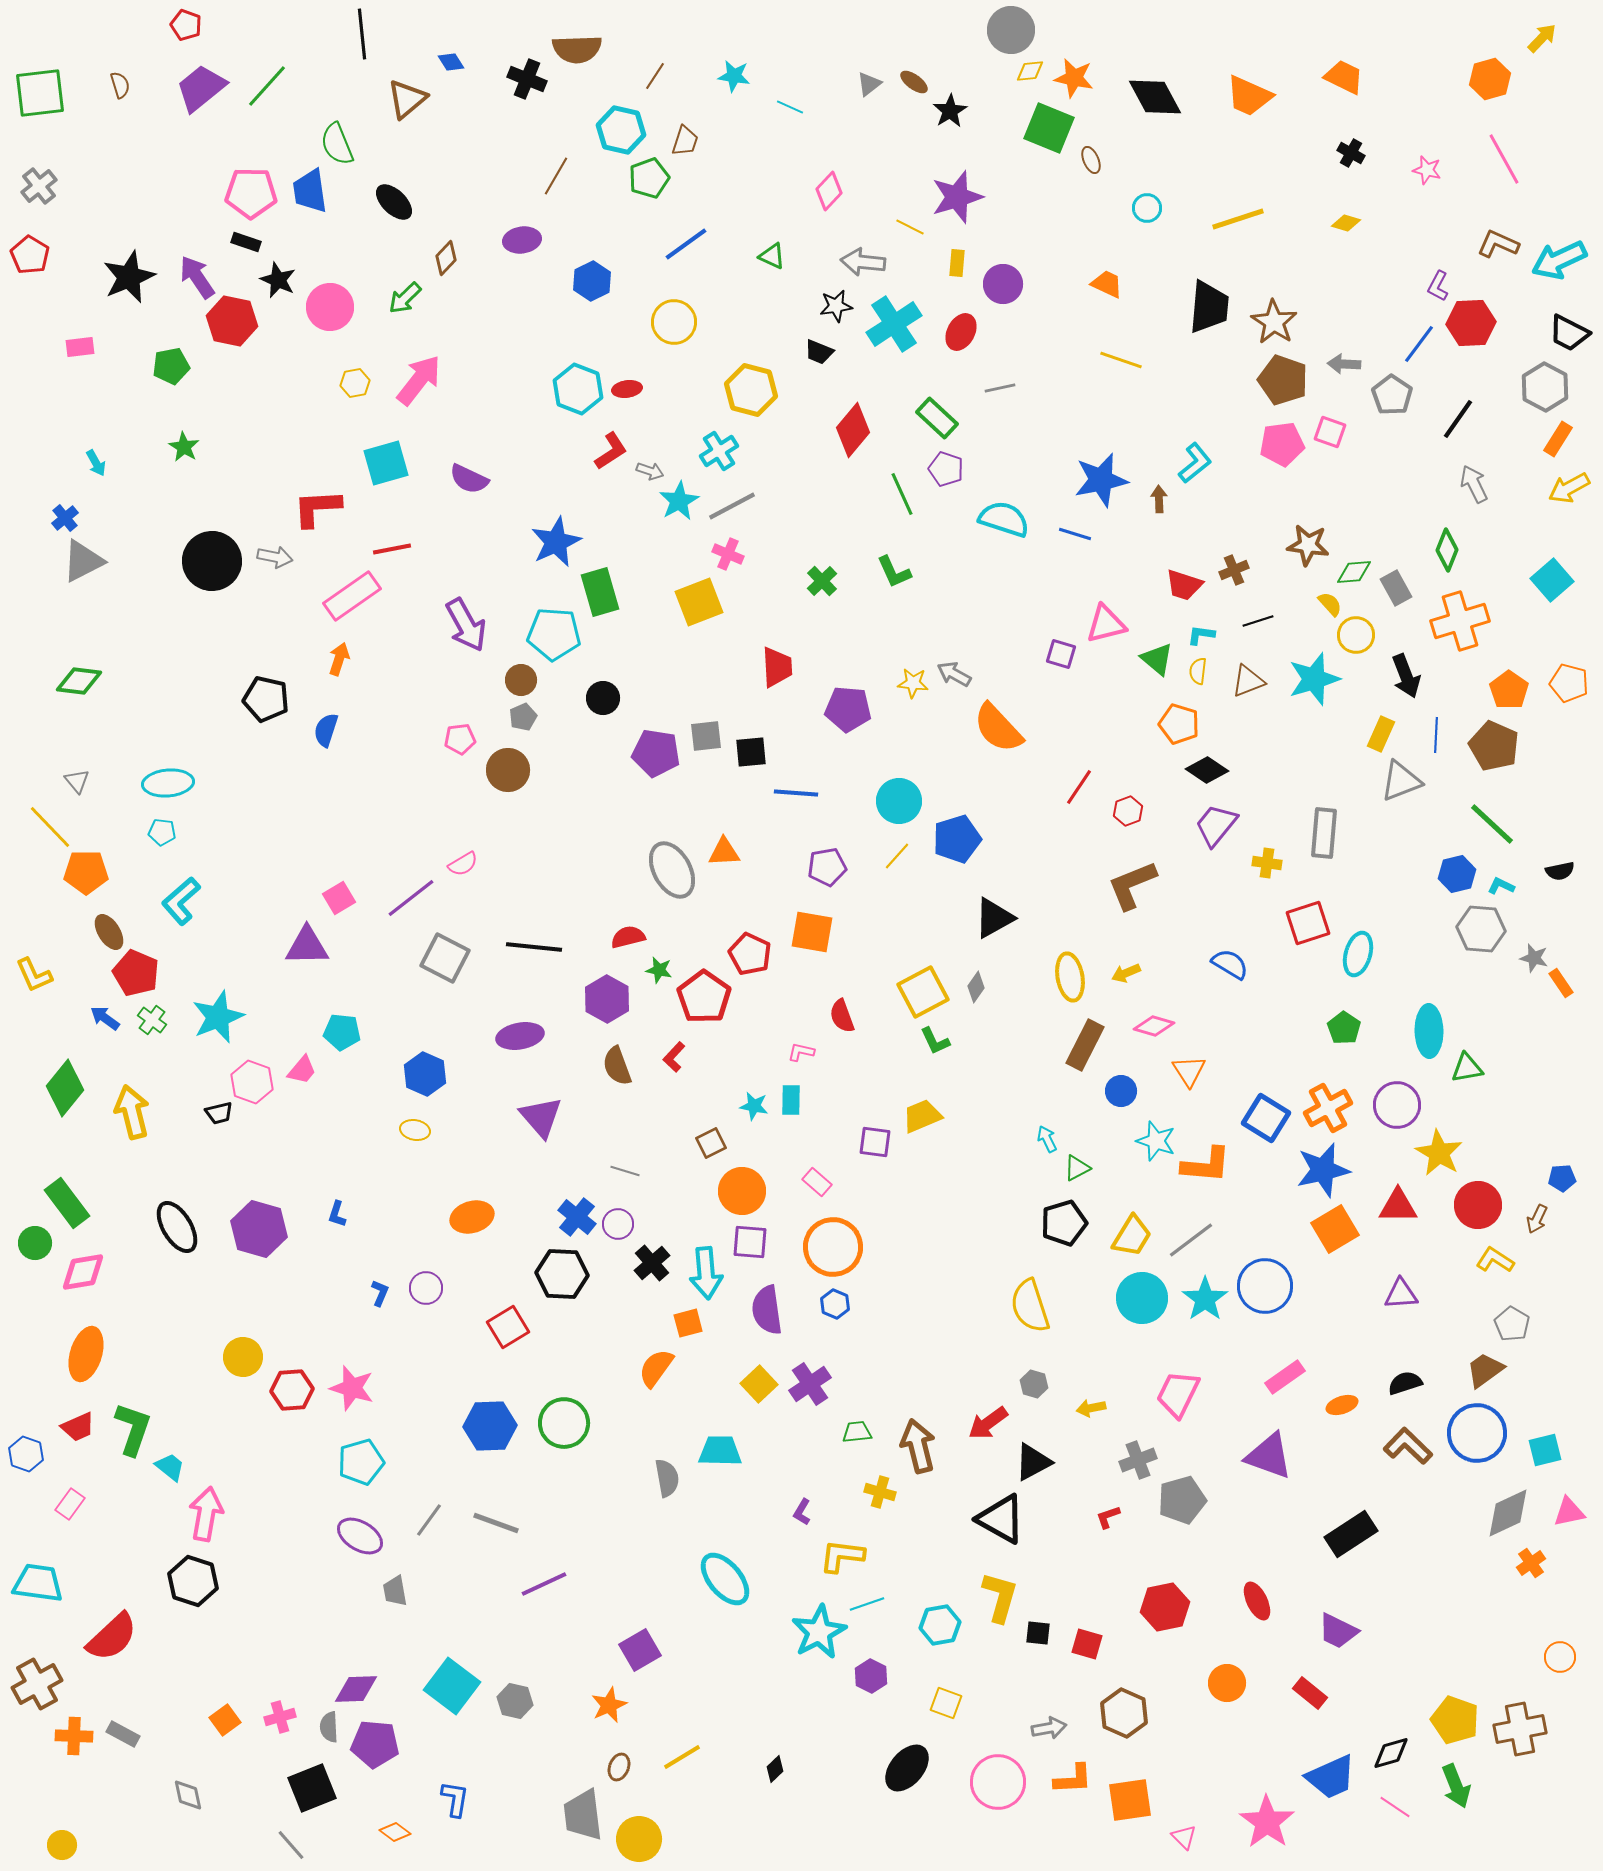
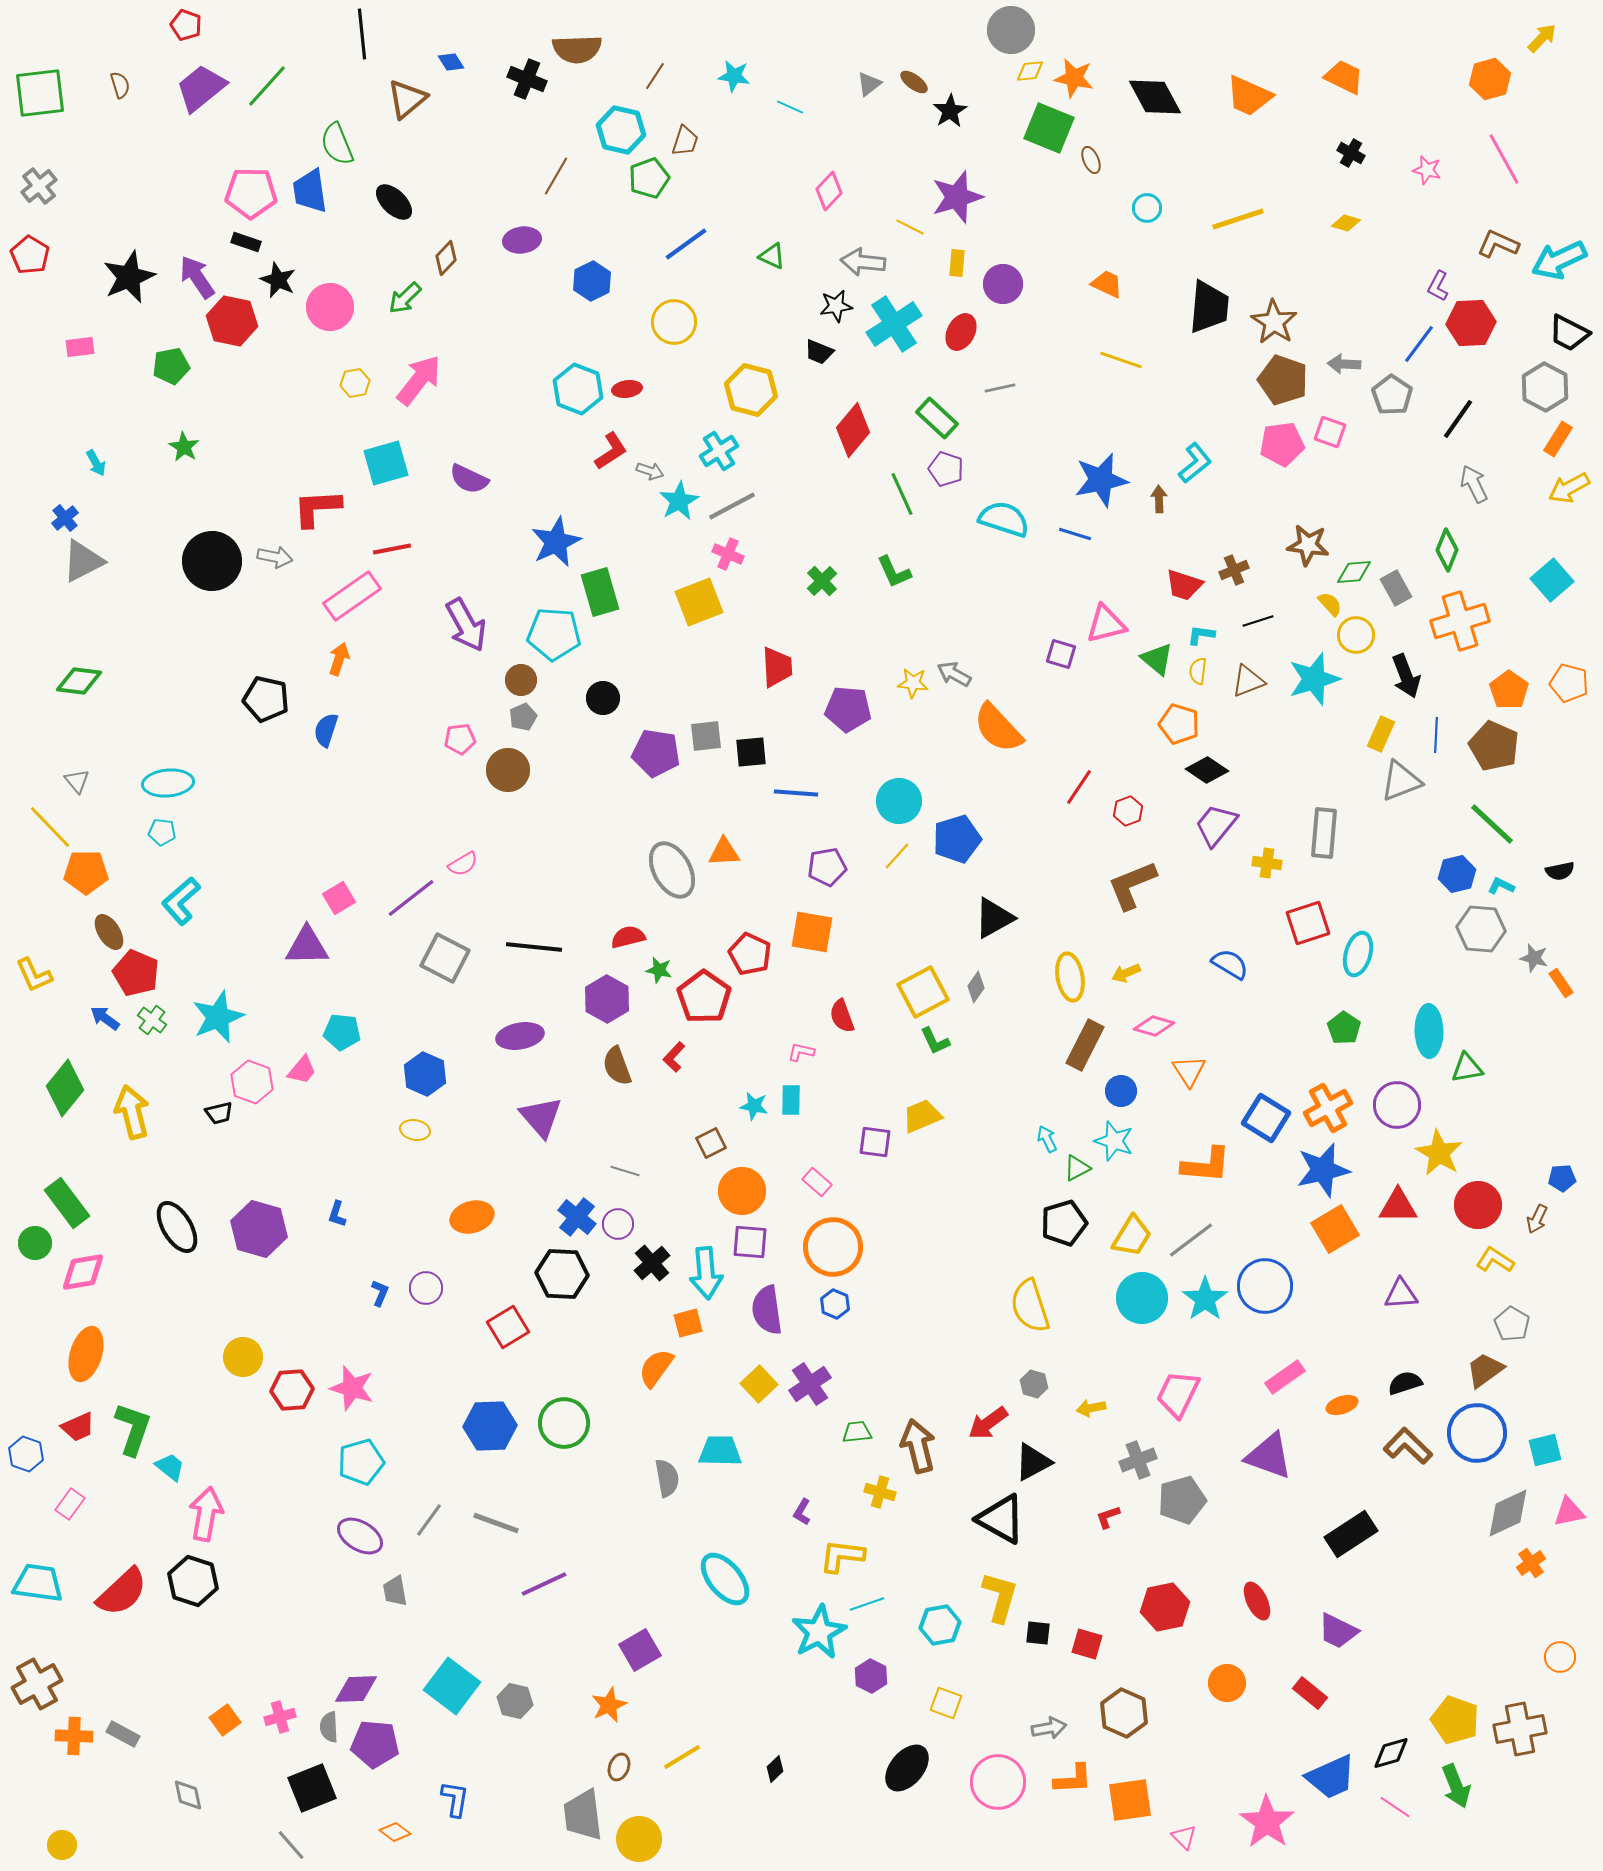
cyan star at (1156, 1141): moved 42 px left
red semicircle at (112, 1637): moved 10 px right, 45 px up
